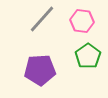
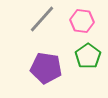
purple pentagon: moved 6 px right, 2 px up; rotated 12 degrees clockwise
